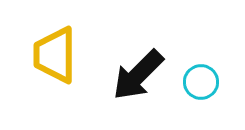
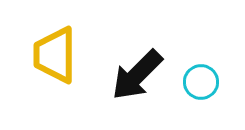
black arrow: moved 1 px left
